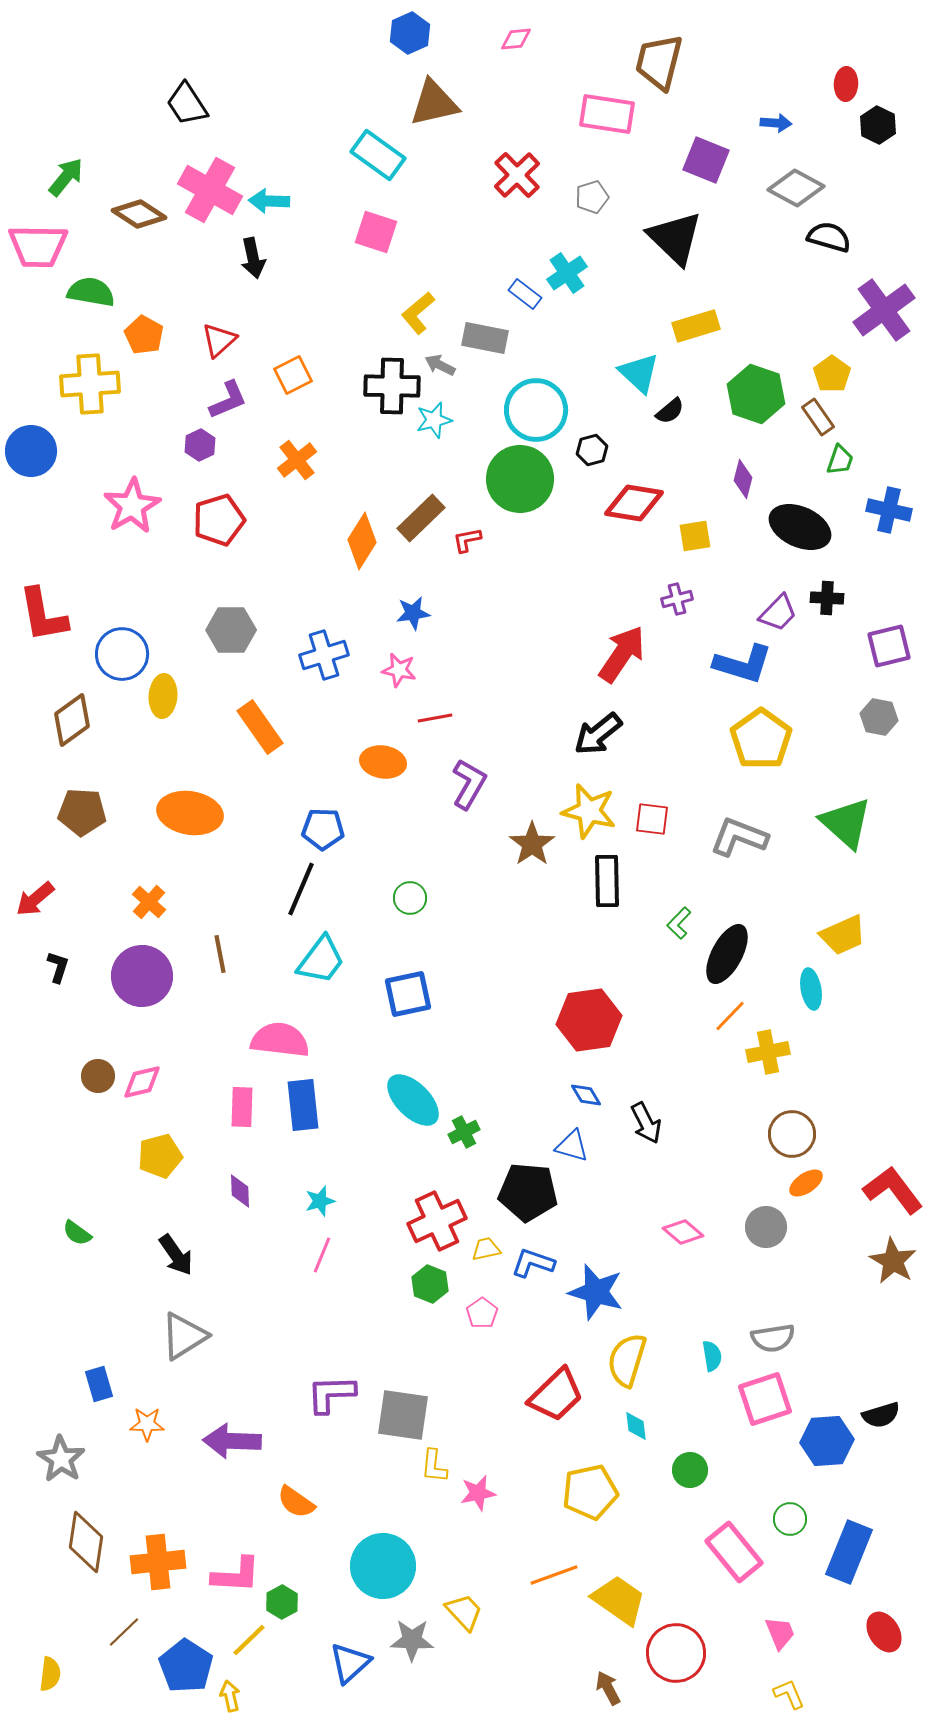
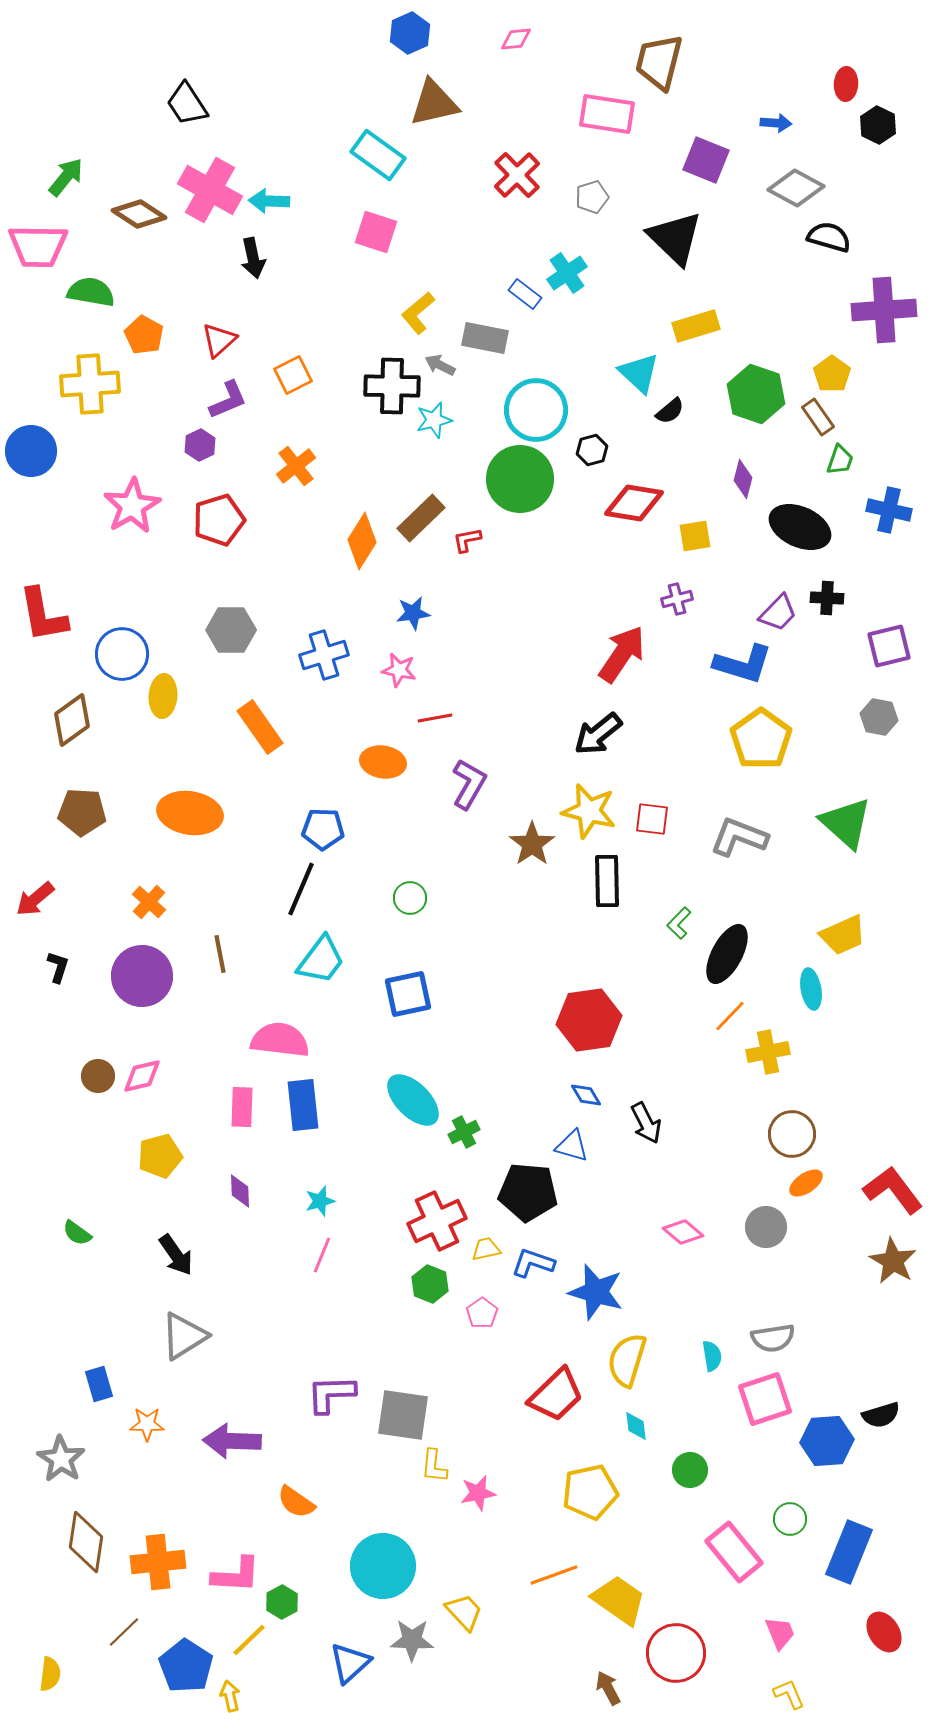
purple cross at (884, 310): rotated 32 degrees clockwise
orange cross at (297, 460): moved 1 px left, 6 px down
pink diamond at (142, 1082): moved 6 px up
